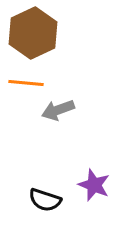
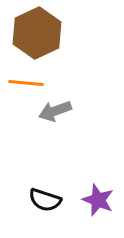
brown hexagon: moved 4 px right
gray arrow: moved 3 px left, 1 px down
purple star: moved 4 px right, 15 px down
